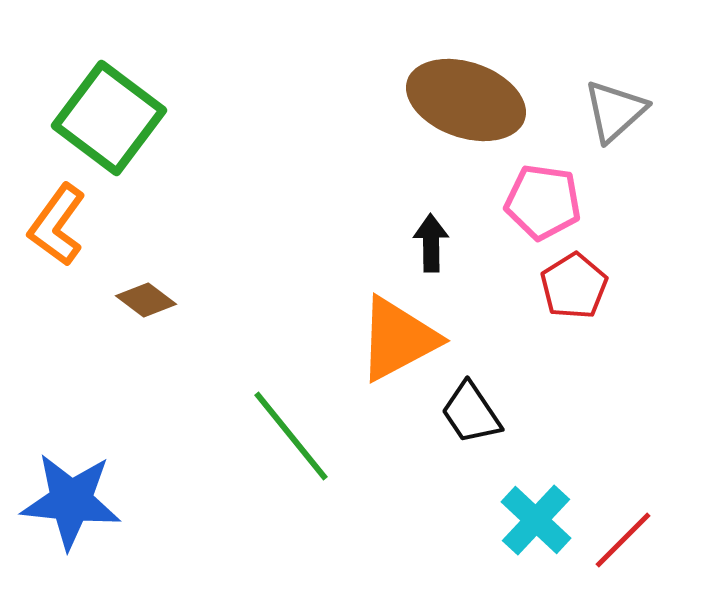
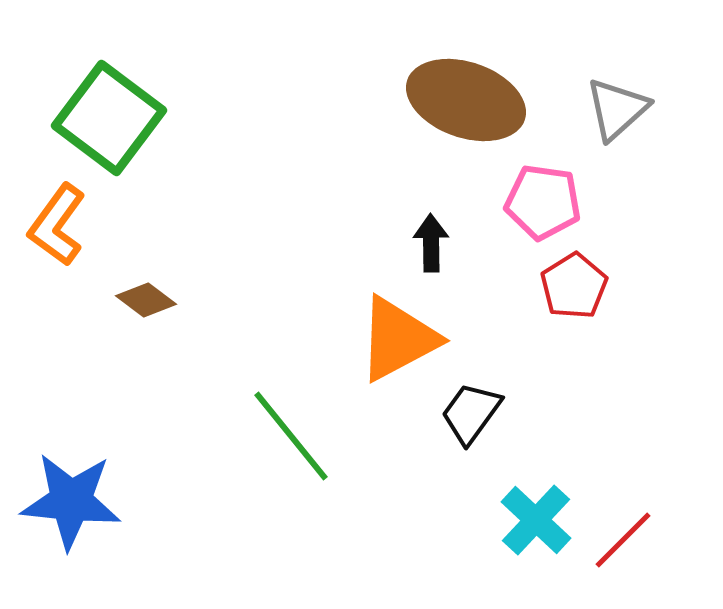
gray triangle: moved 2 px right, 2 px up
black trapezoid: rotated 70 degrees clockwise
